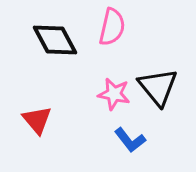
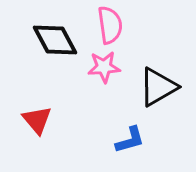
pink semicircle: moved 2 px left, 2 px up; rotated 21 degrees counterclockwise
black triangle: rotated 39 degrees clockwise
pink star: moved 10 px left, 27 px up; rotated 16 degrees counterclockwise
blue L-shape: rotated 68 degrees counterclockwise
